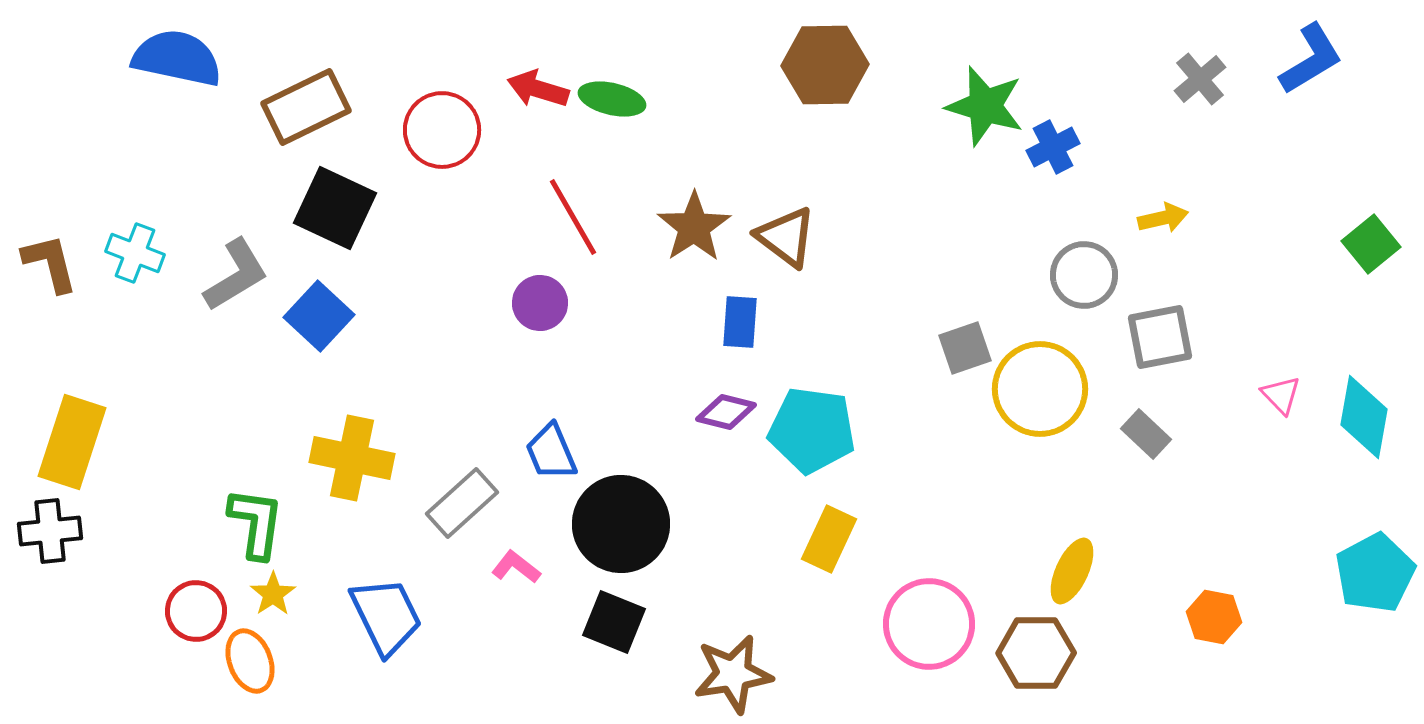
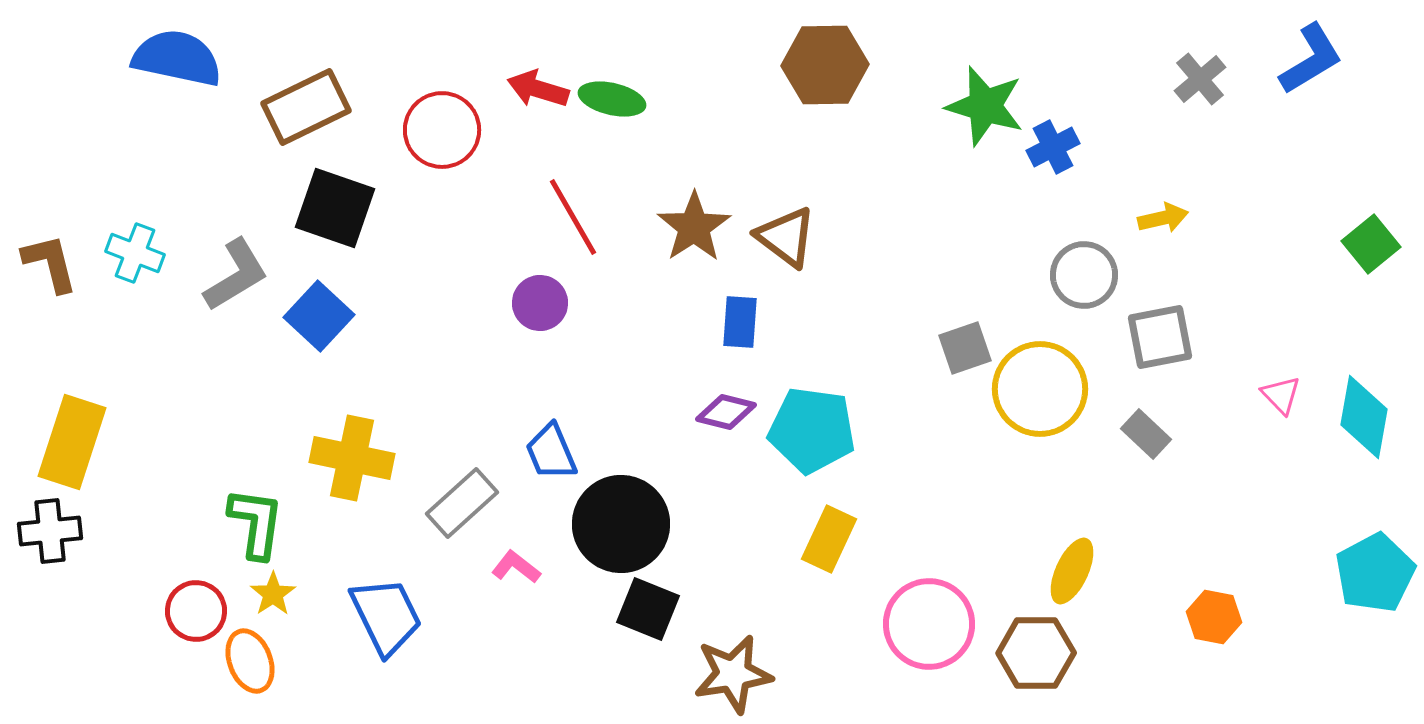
black square at (335, 208): rotated 6 degrees counterclockwise
black square at (614, 622): moved 34 px right, 13 px up
